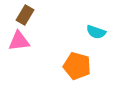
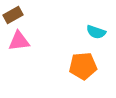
brown rectangle: moved 12 px left; rotated 30 degrees clockwise
orange pentagon: moved 6 px right; rotated 20 degrees counterclockwise
